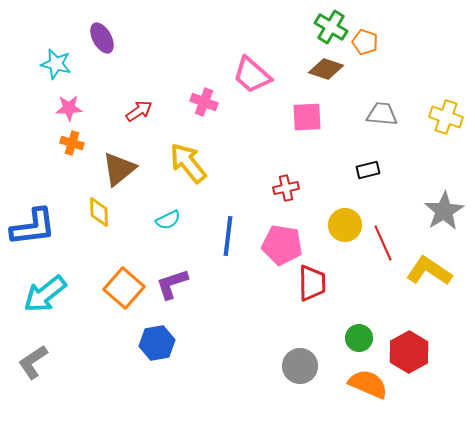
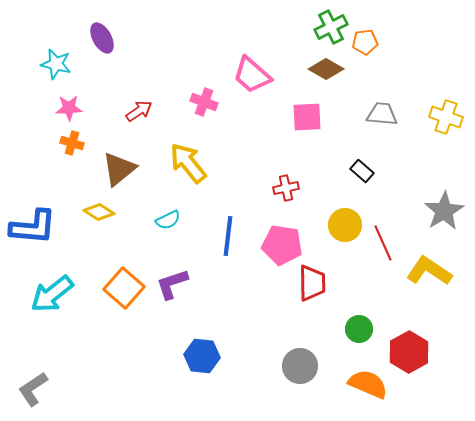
green cross: rotated 32 degrees clockwise
orange pentagon: rotated 25 degrees counterclockwise
brown diamond: rotated 12 degrees clockwise
black rectangle: moved 6 px left, 1 px down; rotated 55 degrees clockwise
yellow diamond: rotated 56 degrees counterclockwise
blue L-shape: rotated 12 degrees clockwise
cyan arrow: moved 7 px right
green circle: moved 9 px up
blue hexagon: moved 45 px right, 13 px down; rotated 16 degrees clockwise
gray L-shape: moved 27 px down
